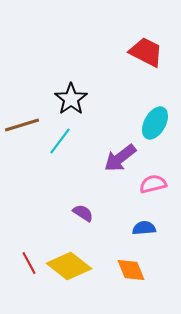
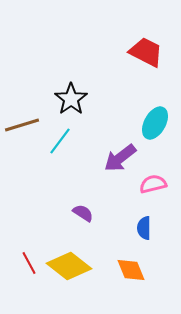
blue semicircle: rotated 85 degrees counterclockwise
